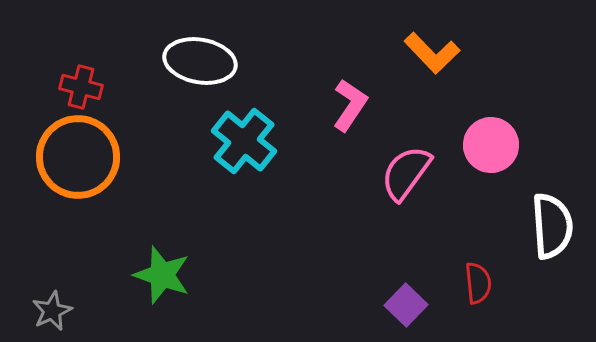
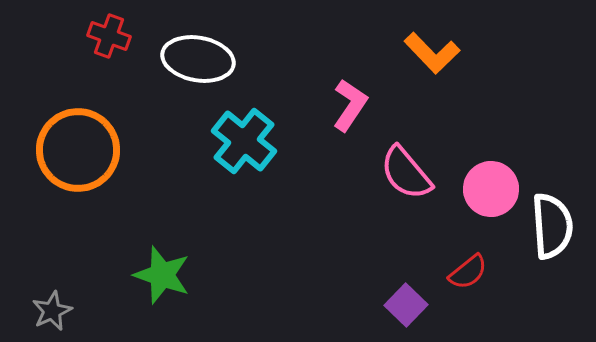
white ellipse: moved 2 px left, 2 px up
red cross: moved 28 px right, 51 px up; rotated 6 degrees clockwise
pink circle: moved 44 px down
orange circle: moved 7 px up
pink semicircle: rotated 76 degrees counterclockwise
red semicircle: moved 10 px left, 11 px up; rotated 57 degrees clockwise
